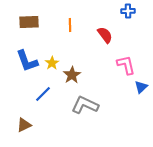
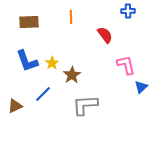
orange line: moved 1 px right, 8 px up
gray L-shape: rotated 28 degrees counterclockwise
brown triangle: moved 9 px left, 19 px up
